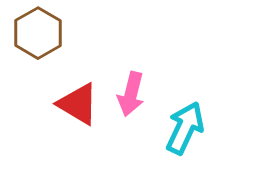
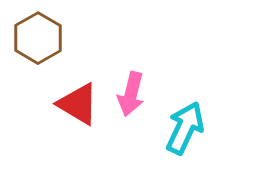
brown hexagon: moved 5 px down
